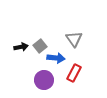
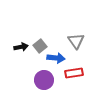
gray triangle: moved 2 px right, 2 px down
red rectangle: rotated 54 degrees clockwise
